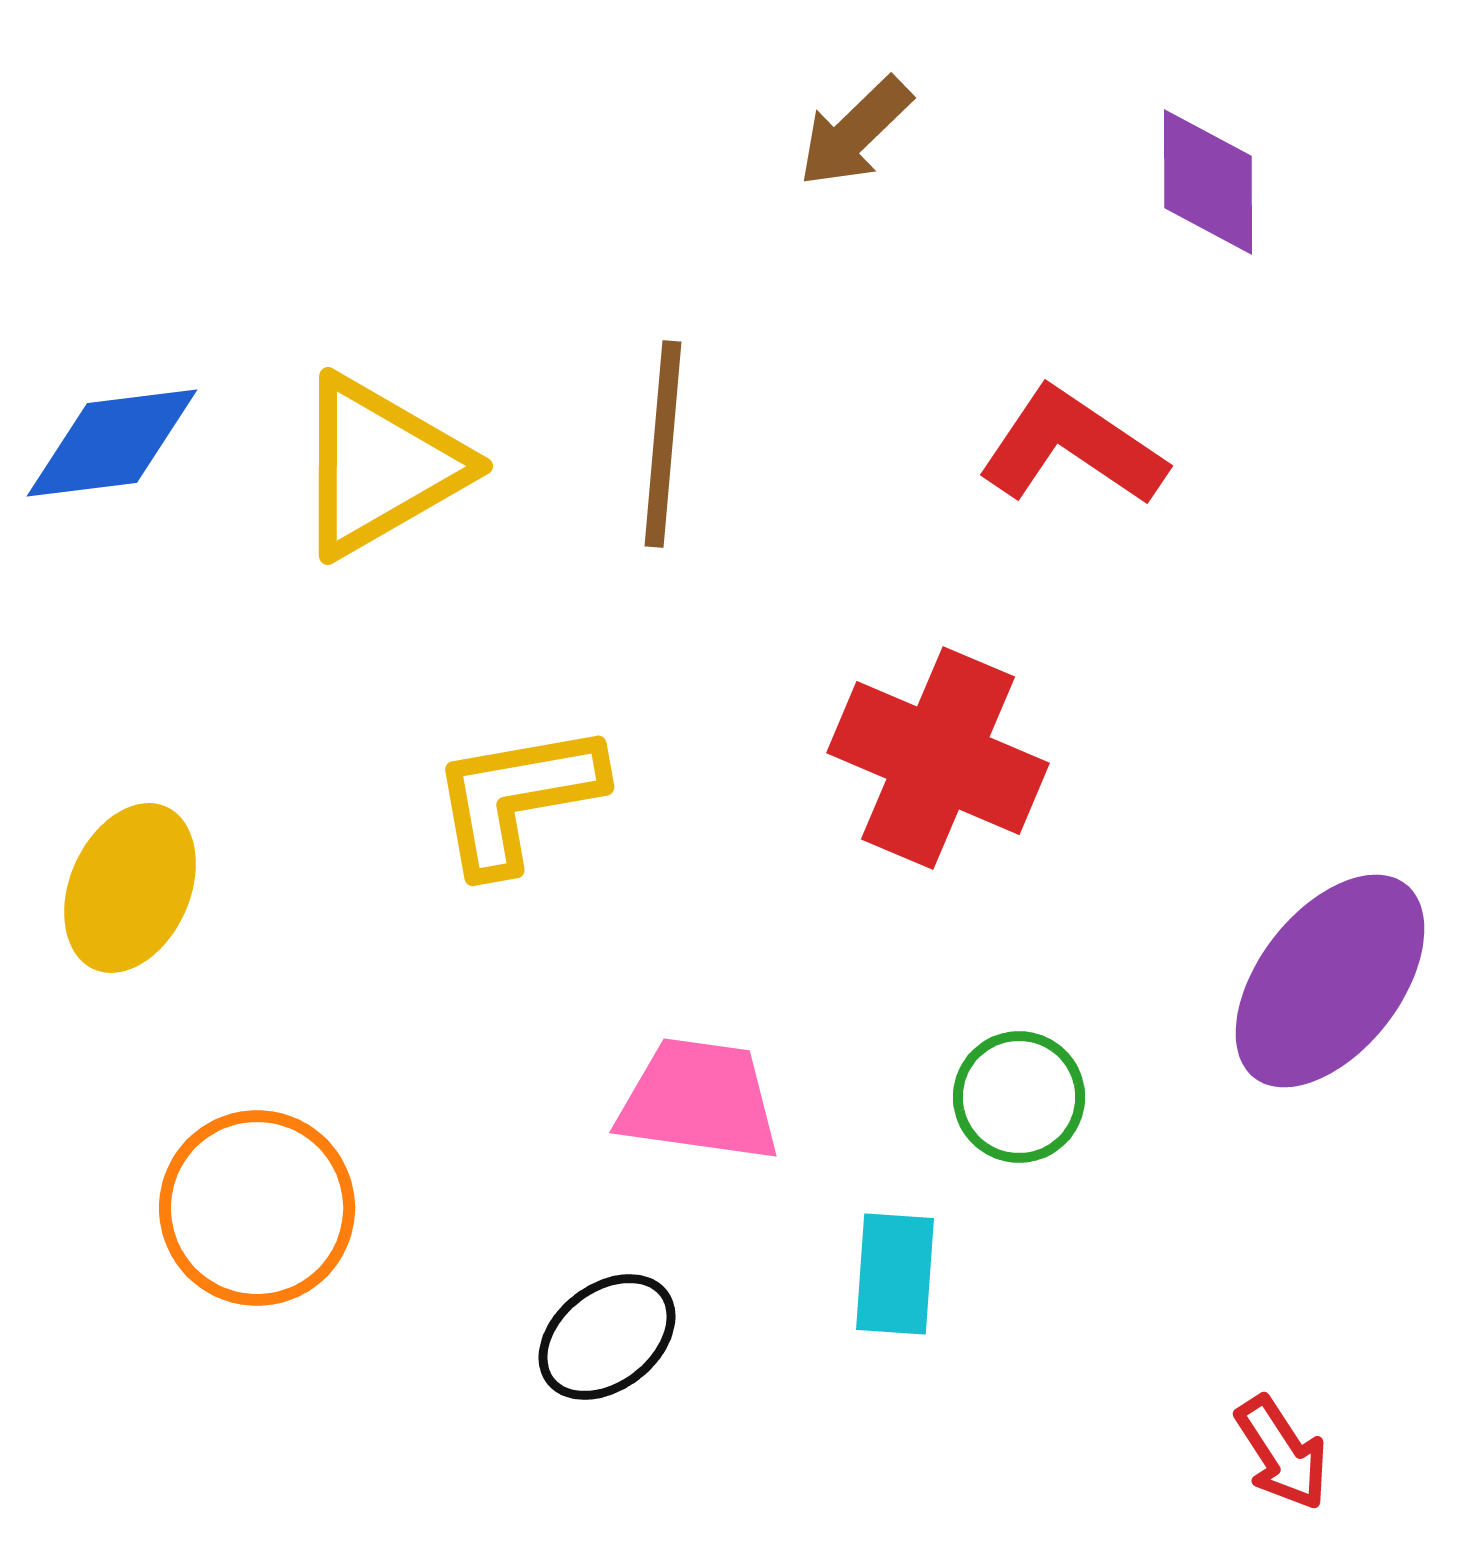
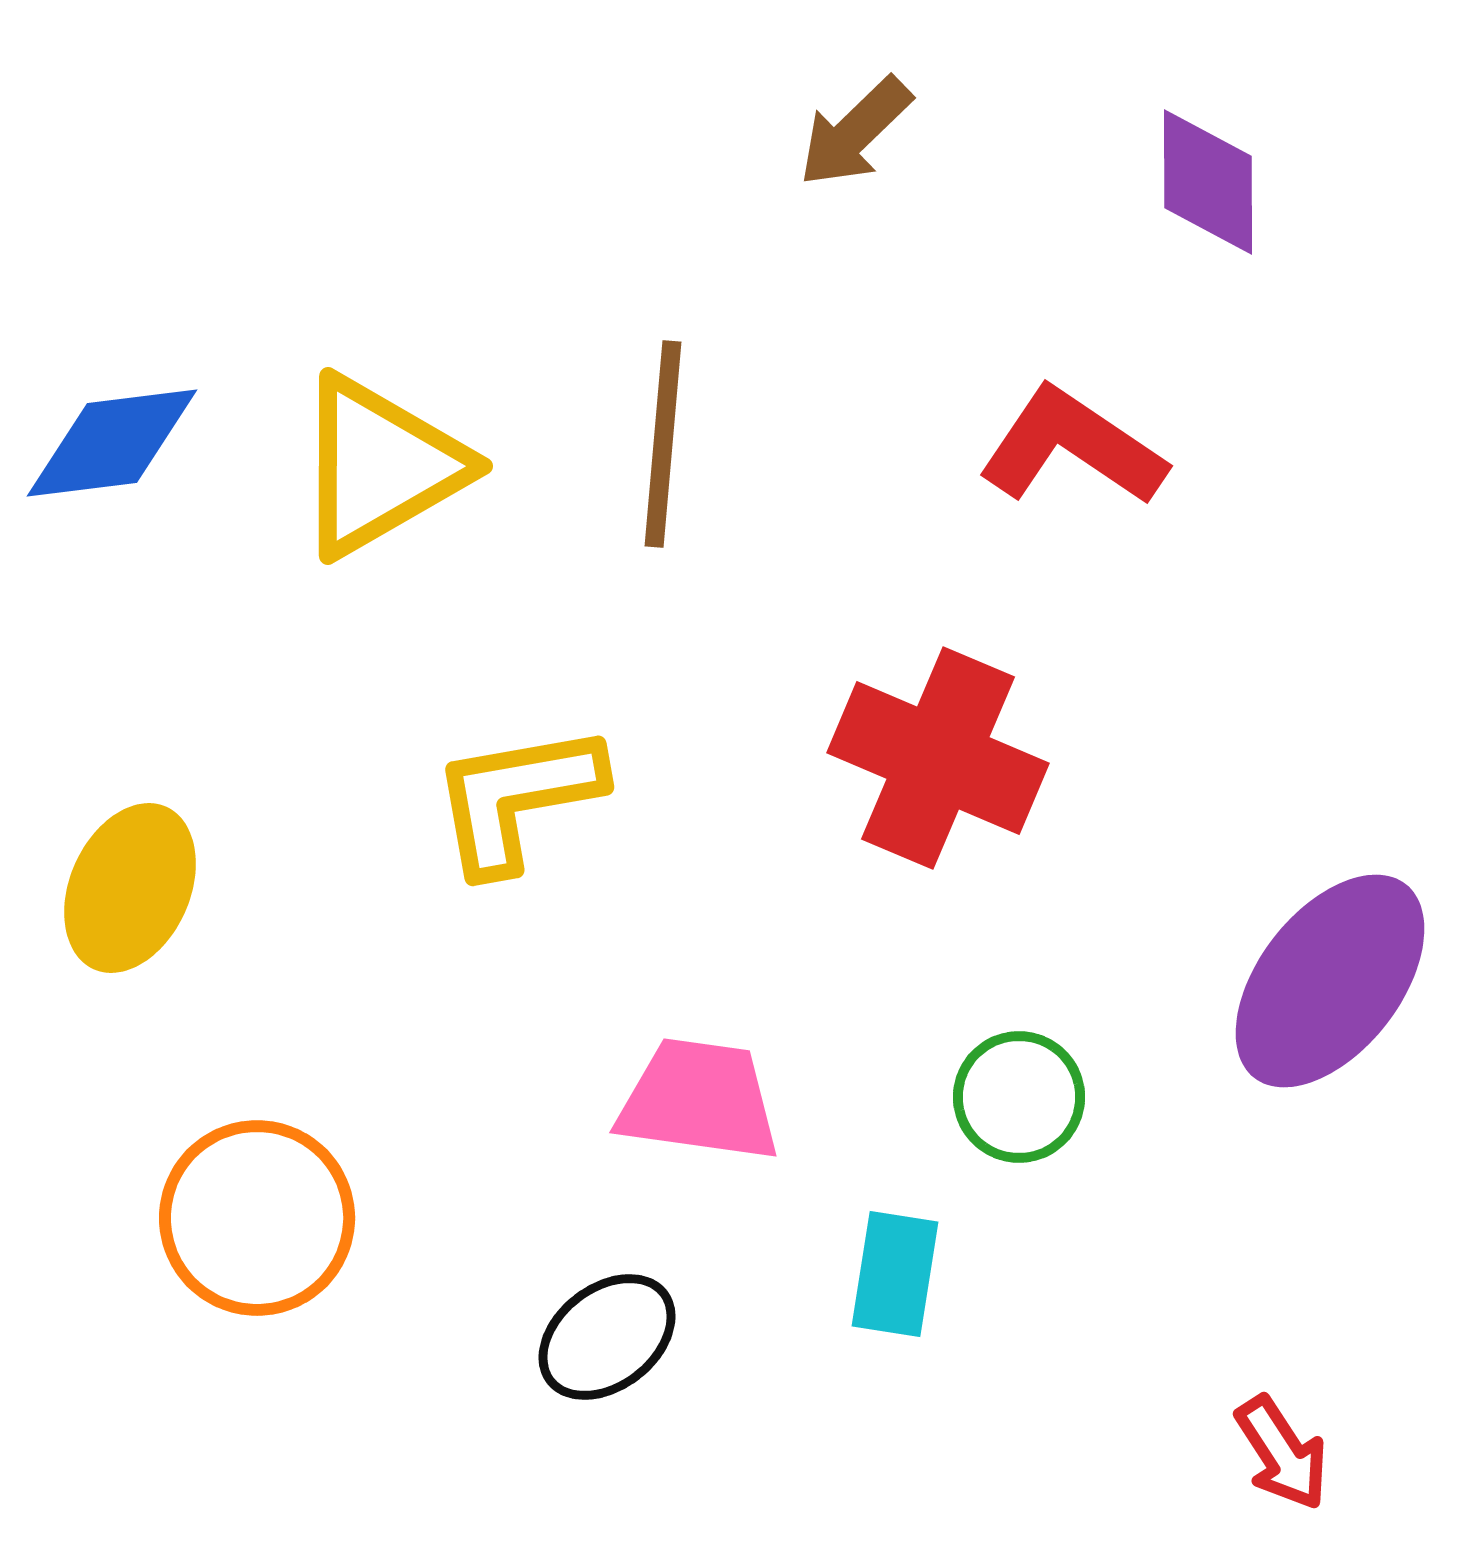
orange circle: moved 10 px down
cyan rectangle: rotated 5 degrees clockwise
